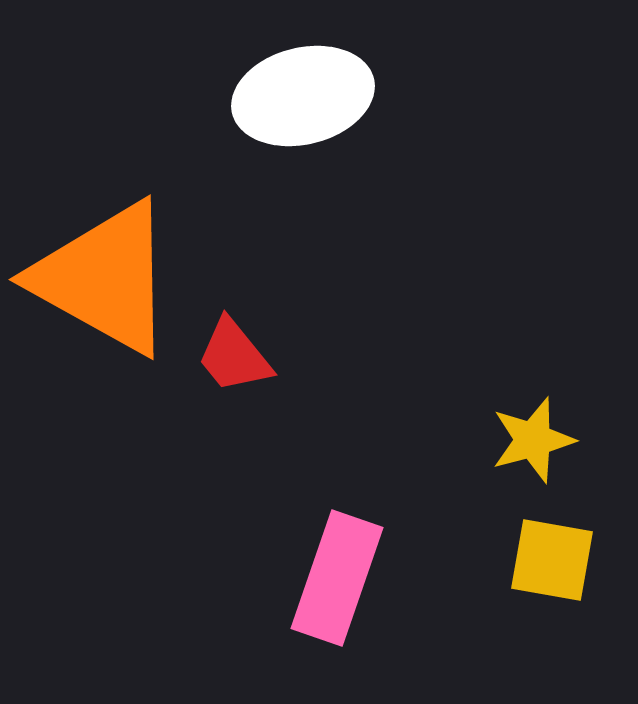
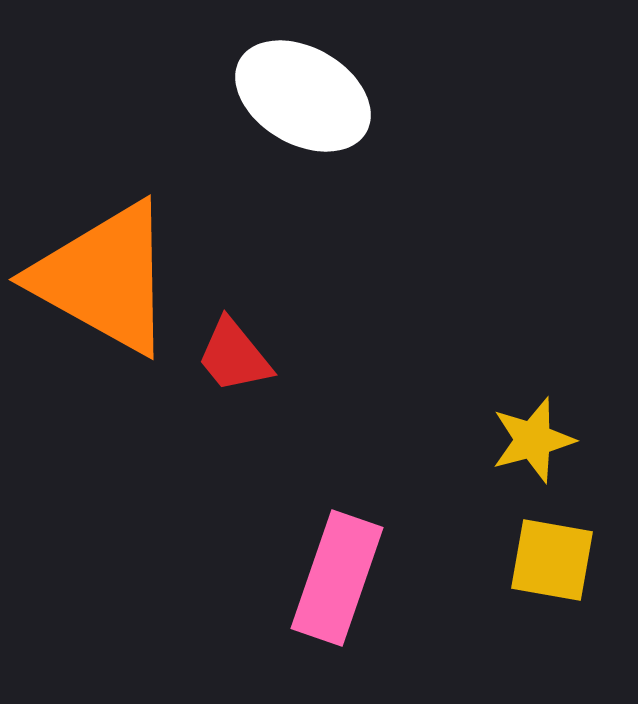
white ellipse: rotated 44 degrees clockwise
